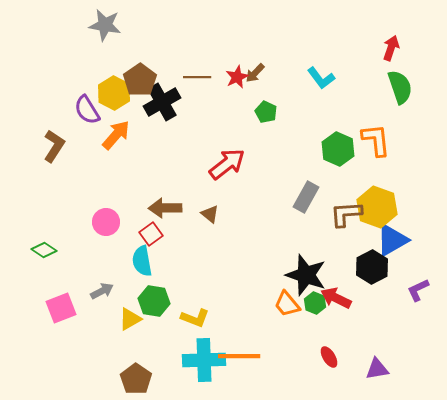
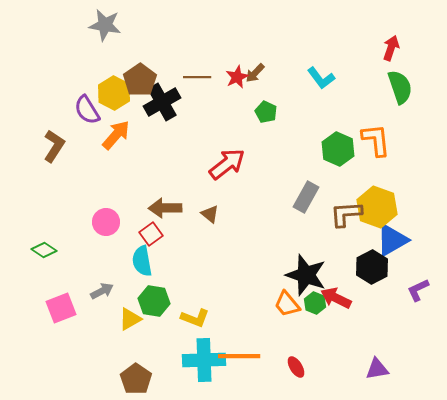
red ellipse at (329, 357): moved 33 px left, 10 px down
